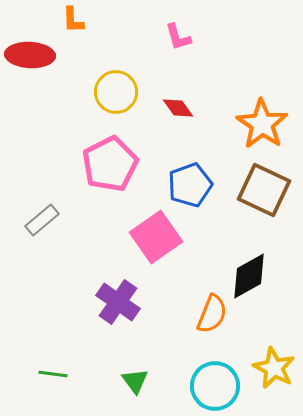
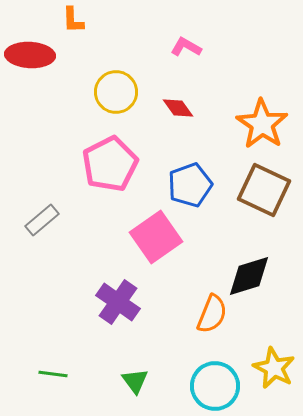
pink L-shape: moved 8 px right, 10 px down; rotated 136 degrees clockwise
black diamond: rotated 12 degrees clockwise
